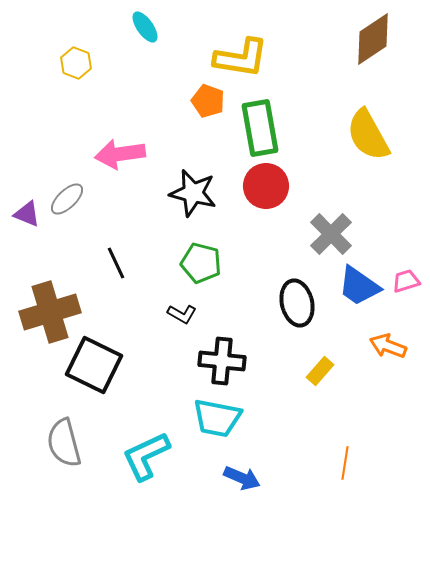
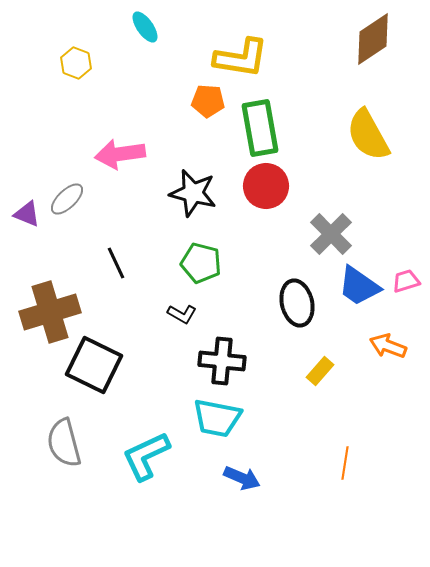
orange pentagon: rotated 16 degrees counterclockwise
